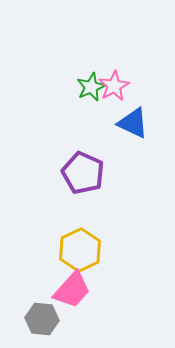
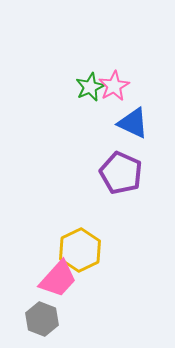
green star: moved 1 px left
purple pentagon: moved 38 px right
pink trapezoid: moved 14 px left, 11 px up
gray hexagon: rotated 16 degrees clockwise
